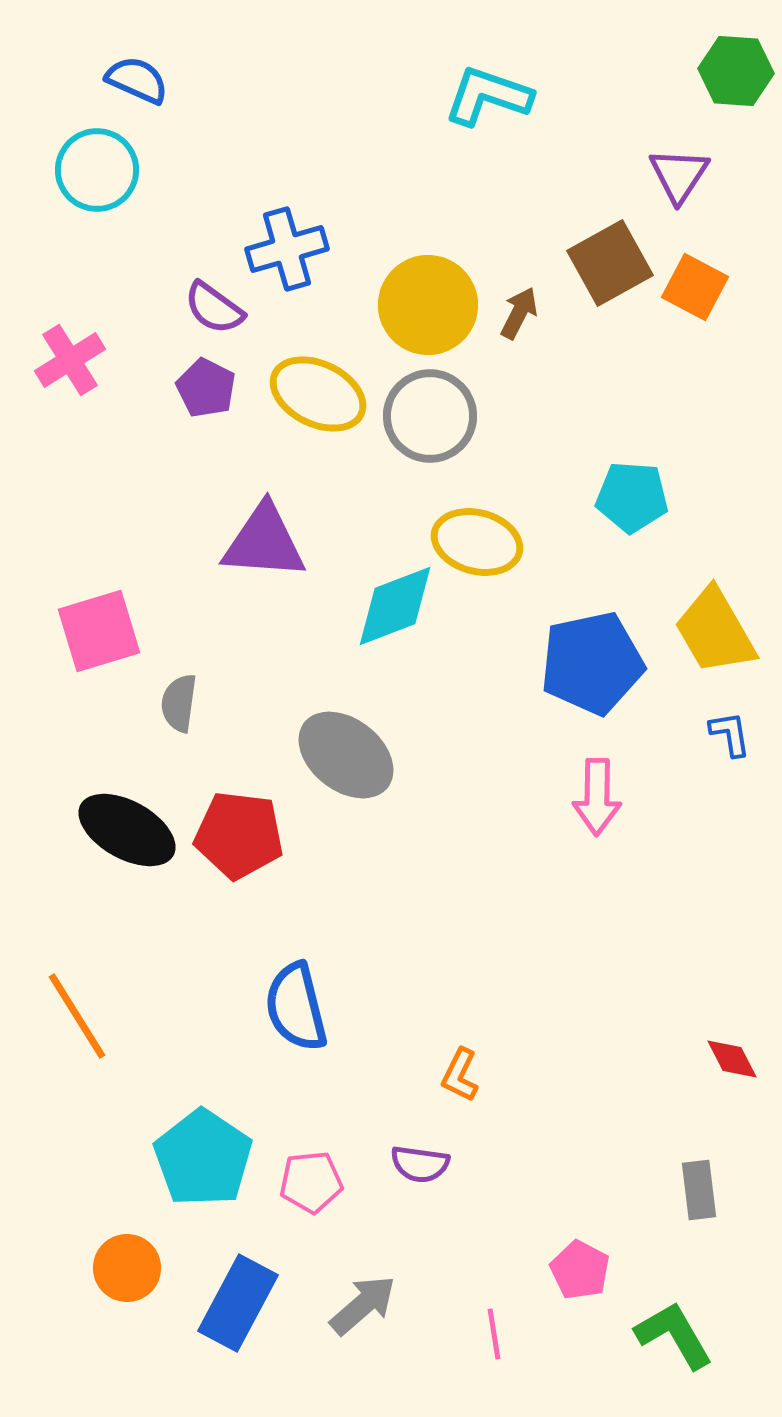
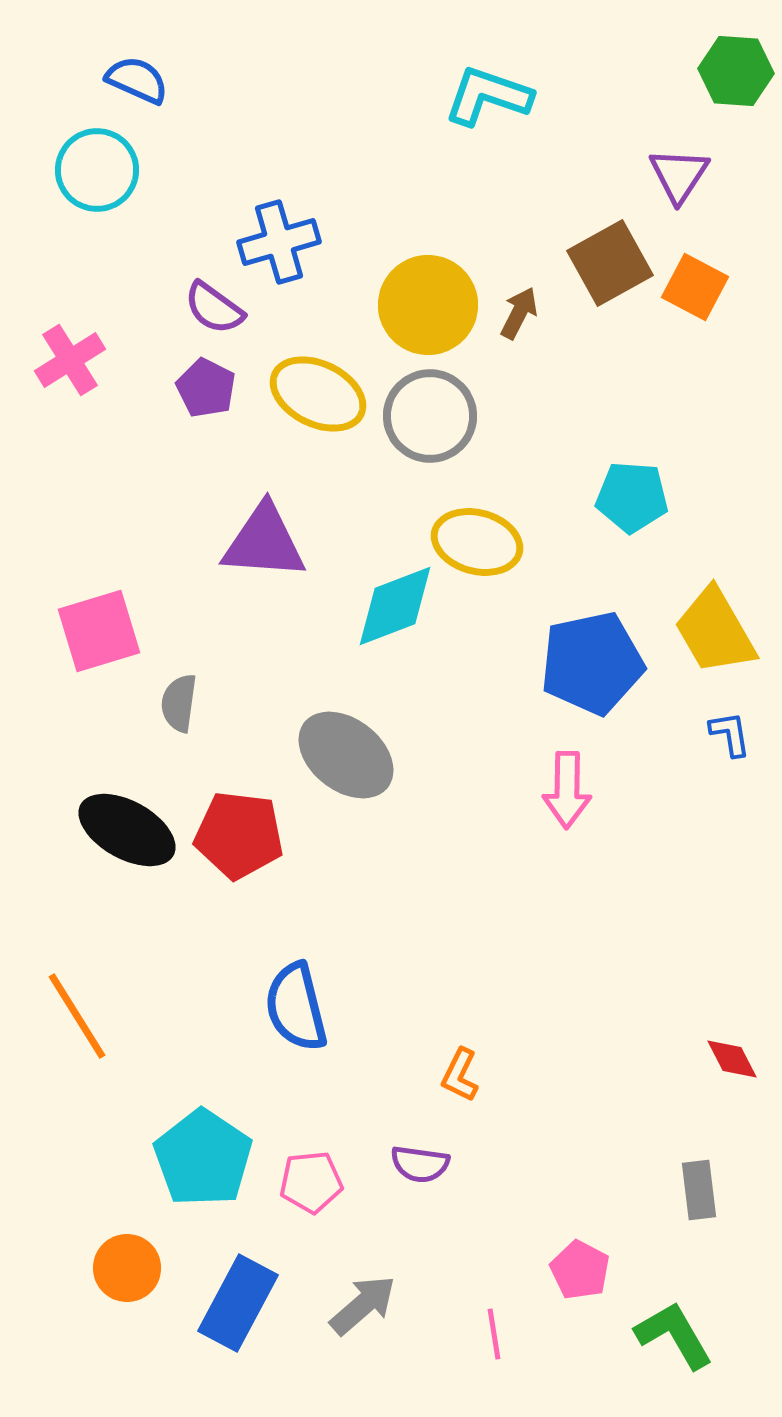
blue cross at (287, 249): moved 8 px left, 7 px up
pink arrow at (597, 797): moved 30 px left, 7 px up
